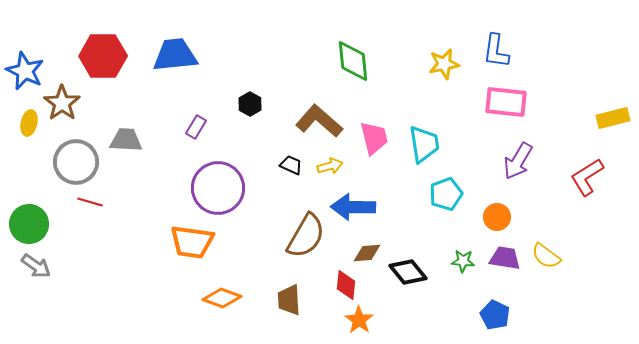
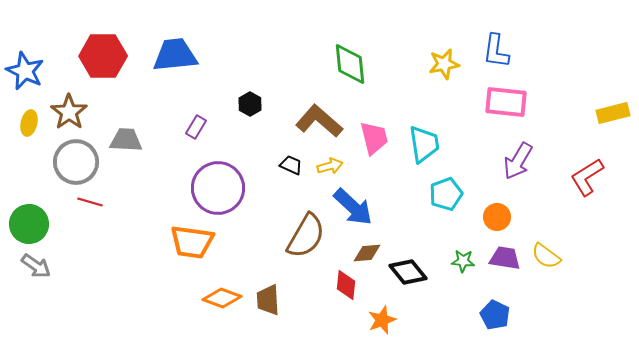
green diamond: moved 3 px left, 3 px down
brown star: moved 7 px right, 9 px down
yellow rectangle: moved 5 px up
blue arrow: rotated 138 degrees counterclockwise
brown trapezoid: moved 21 px left
orange star: moved 23 px right; rotated 16 degrees clockwise
